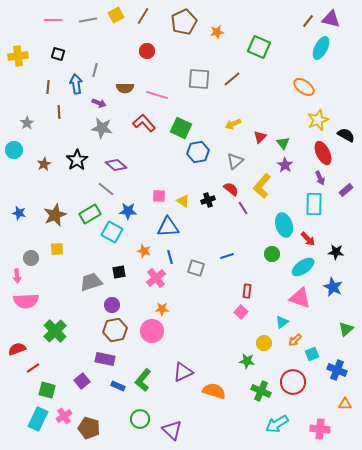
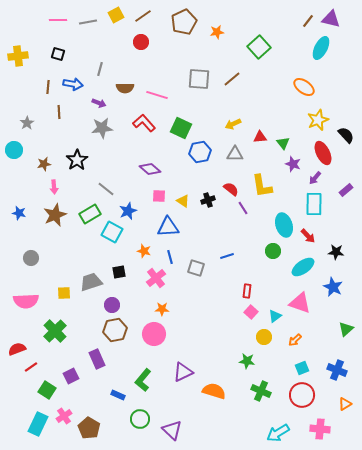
brown line at (143, 16): rotated 24 degrees clockwise
pink line at (53, 20): moved 5 px right
gray line at (88, 20): moved 2 px down
green square at (259, 47): rotated 25 degrees clockwise
red circle at (147, 51): moved 6 px left, 9 px up
gray line at (95, 70): moved 5 px right, 1 px up
blue arrow at (76, 84): moved 3 px left; rotated 108 degrees clockwise
gray star at (102, 128): rotated 15 degrees counterclockwise
black semicircle at (346, 135): rotated 18 degrees clockwise
red triangle at (260, 137): rotated 40 degrees clockwise
blue hexagon at (198, 152): moved 2 px right
gray triangle at (235, 161): moved 7 px up; rotated 42 degrees clockwise
brown star at (44, 164): rotated 16 degrees clockwise
purple diamond at (116, 165): moved 34 px right, 4 px down
purple star at (285, 165): moved 8 px right, 1 px up; rotated 14 degrees counterclockwise
purple arrow at (320, 178): moved 5 px left; rotated 64 degrees clockwise
yellow L-shape at (262, 186): rotated 50 degrees counterclockwise
blue star at (128, 211): rotated 24 degrees counterclockwise
red arrow at (308, 239): moved 3 px up
yellow square at (57, 249): moved 7 px right, 44 px down
green circle at (272, 254): moved 1 px right, 3 px up
pink arrow at (17, 276): moved 37 px right, 89 px up
pink triangle at (300, 298): moved 5 px down
pink square at (241, 312): moved 10 px right
cyan triangle at (282, 322): moved 7 px left, 6 px up
pink circle at (152, 331): moved 2 px right, 3 px down
yellow circle at (264, 343): moved 6 px up
cyan square at (312, 354): moved 10 px left, 14 px down
purple rectangle at (105, 359): moved 8 px left; rotated 54 degrees clockwise
red line at (33, 368): moved 2 px left, 1 px up
purple square at (82, 381): moved 11 px left, 5 px up; rotated 14 degrees clockwise
red circle at (293, 382): moved 9 px right, 13 px down
blue rectangle at (118, 386): moved 9 px down
green square at (47, 390): rotated 18 degrees clockwise
orange triangle at (345, 404): rotated 32 degrees counterclockwise
cyan rectangle at (38, 419): moved 5 px down
cyan arrow at (277, 424): moved 1 px right, 9 px down
brown pentagon at (89, 428): rotated 15 degrees clockwise
